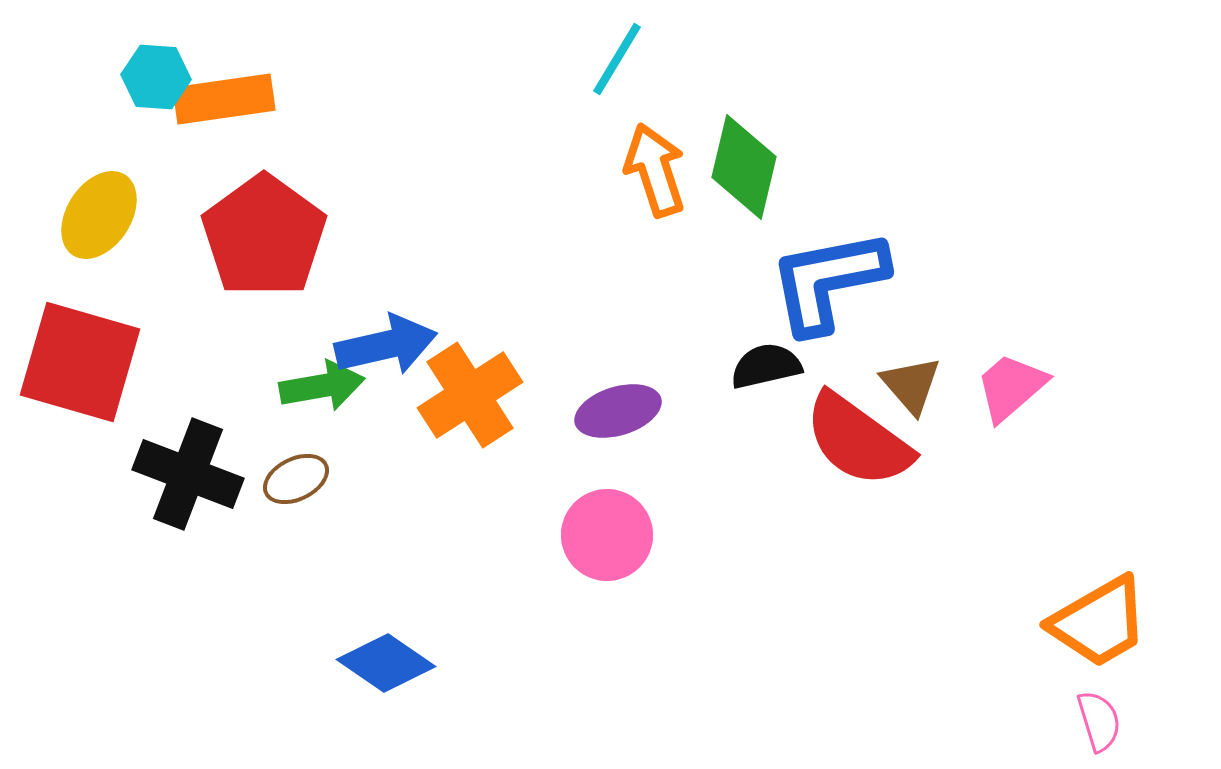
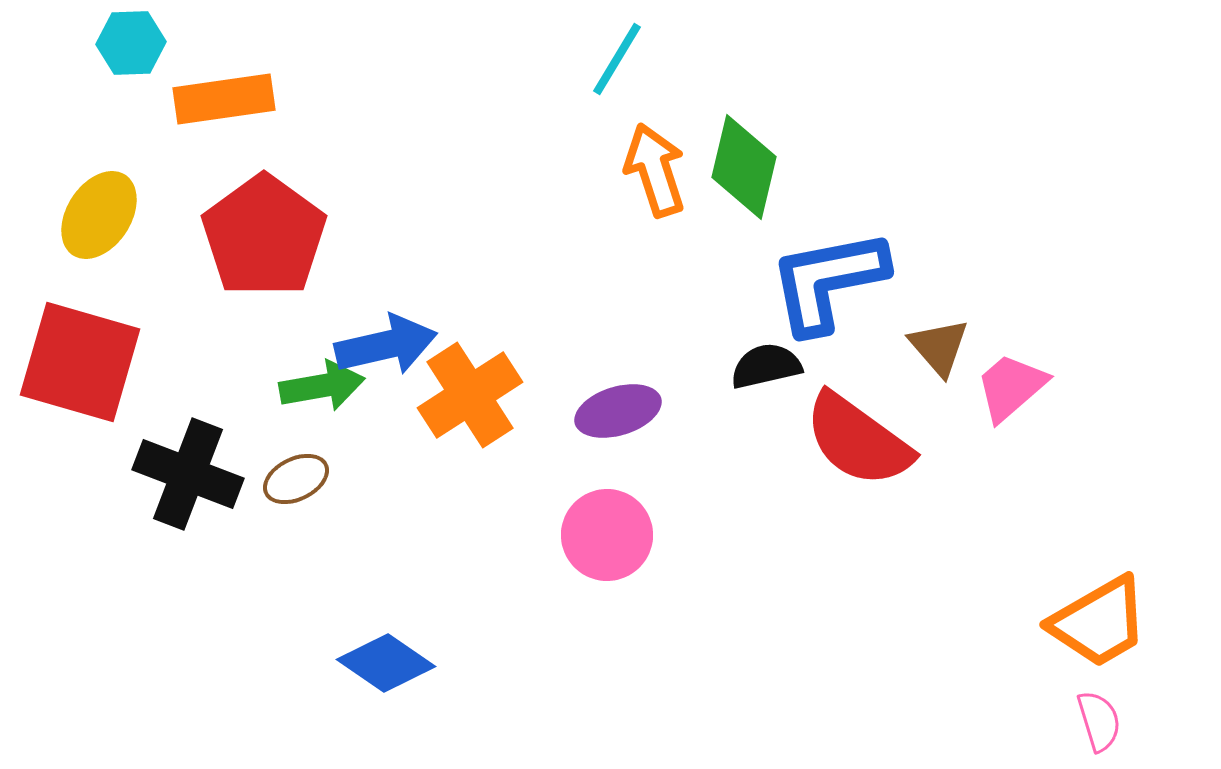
cyan hexagon: moved 25 px left, 34 px up; rotated 6 degrees counterclockwise
brown triangle: moved 28 px right, 38 px up
